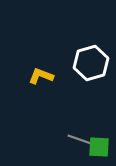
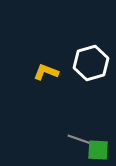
yellow L-shape: moved 5 px right, 4 px up
green square: moved 1 px left, 3 px down
